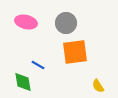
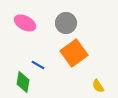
pink ellipse: moved 1 px left, 1 px down; rotated 15 degrees clockwise
orange square: moved 1 px left, 1 px down; rotated 28 degrees counterclockwise
green diamond: rotated 20 degrees clockwise
